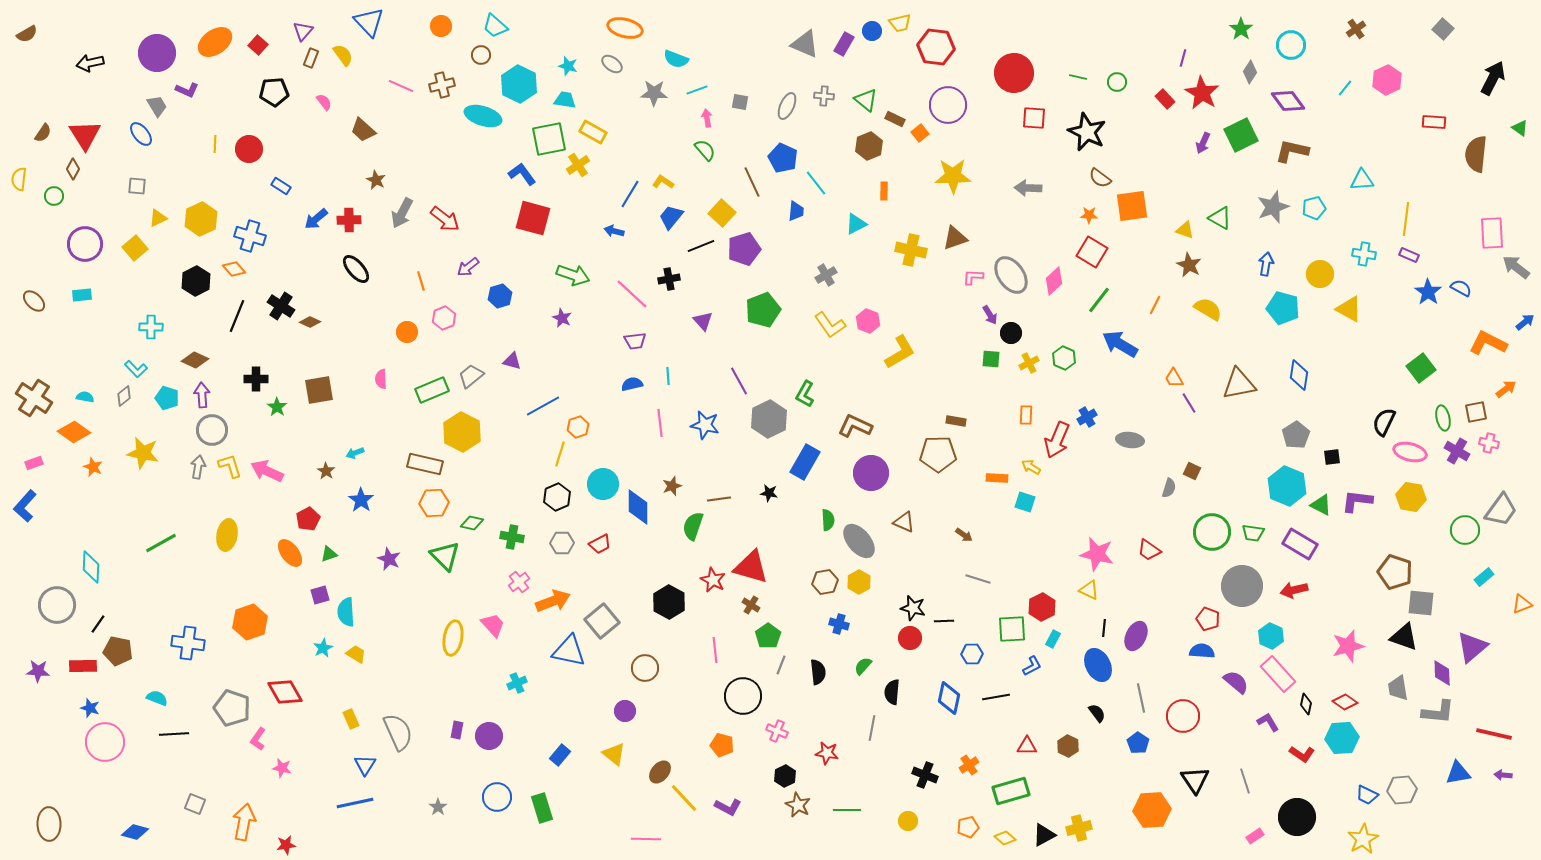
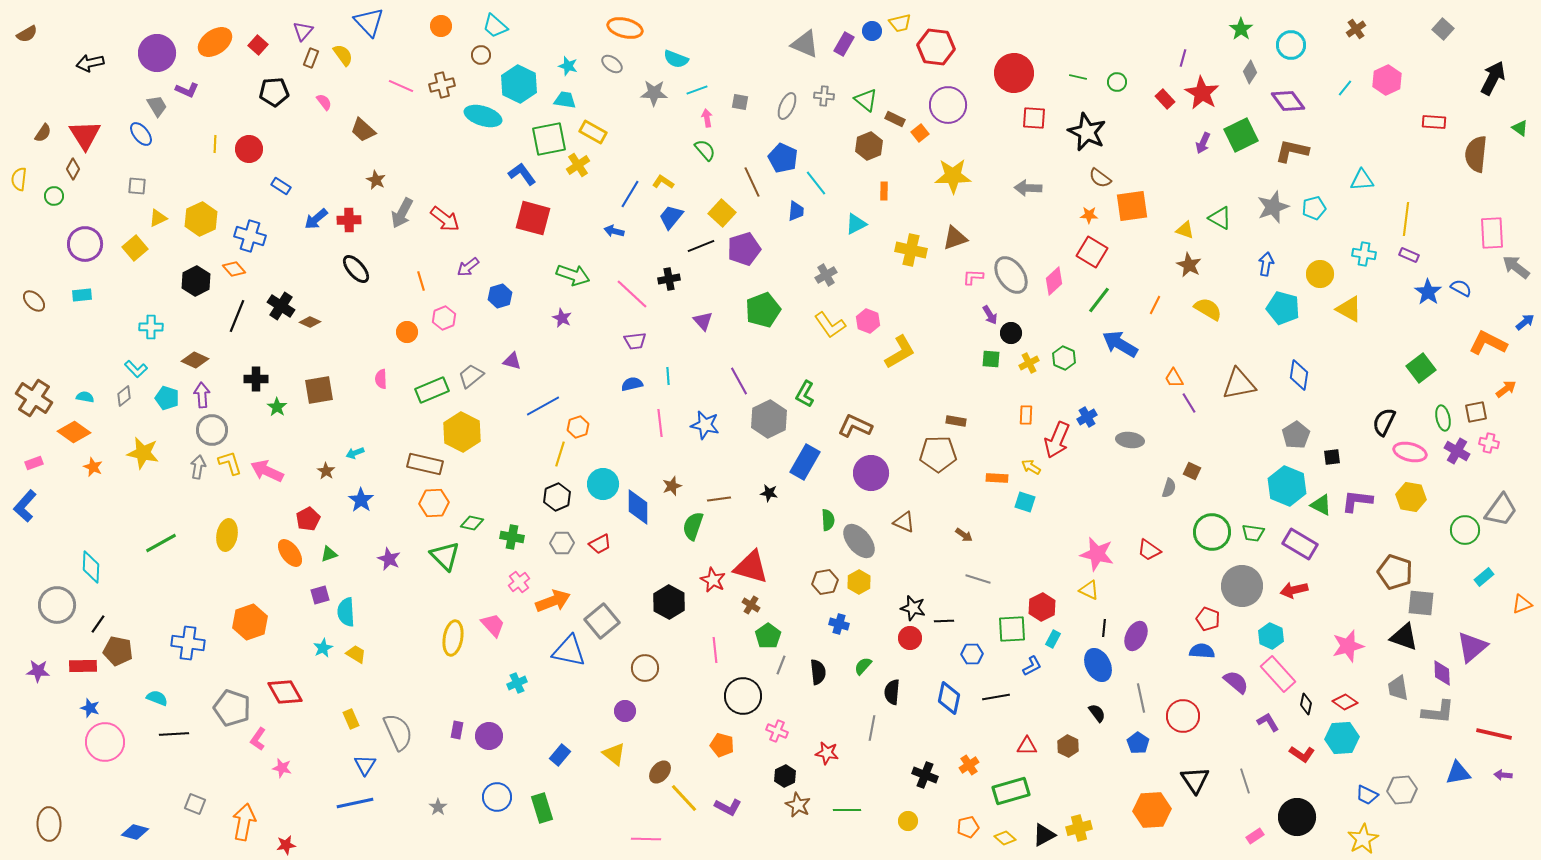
yellow L-shape at (230, 466): moved 3 px up
